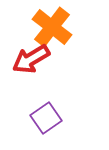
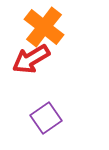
orange cross: moved 8 px left
